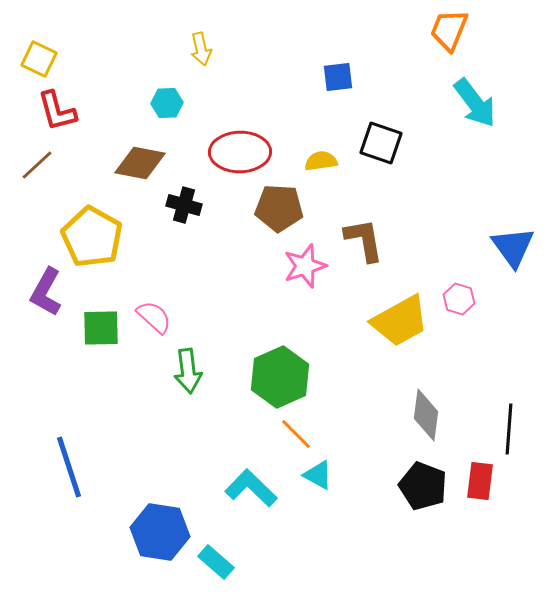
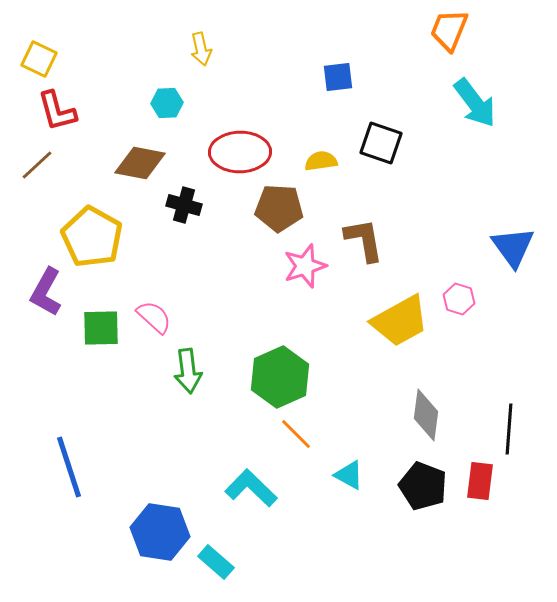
cyan triangle: moved 31 px right
